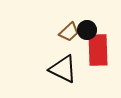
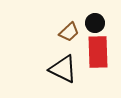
black circle: moved 8 px right, 7 px up
red rectangle: moved 2 px down
